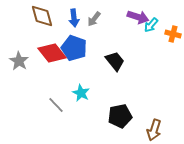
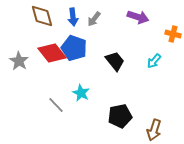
blue arrow: moved 1 px left, 1 px up
cyan arrow: moved 3 px right, 36 px down
